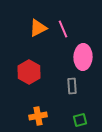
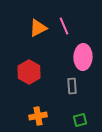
pink line: moved 1 px right, 3 px up
